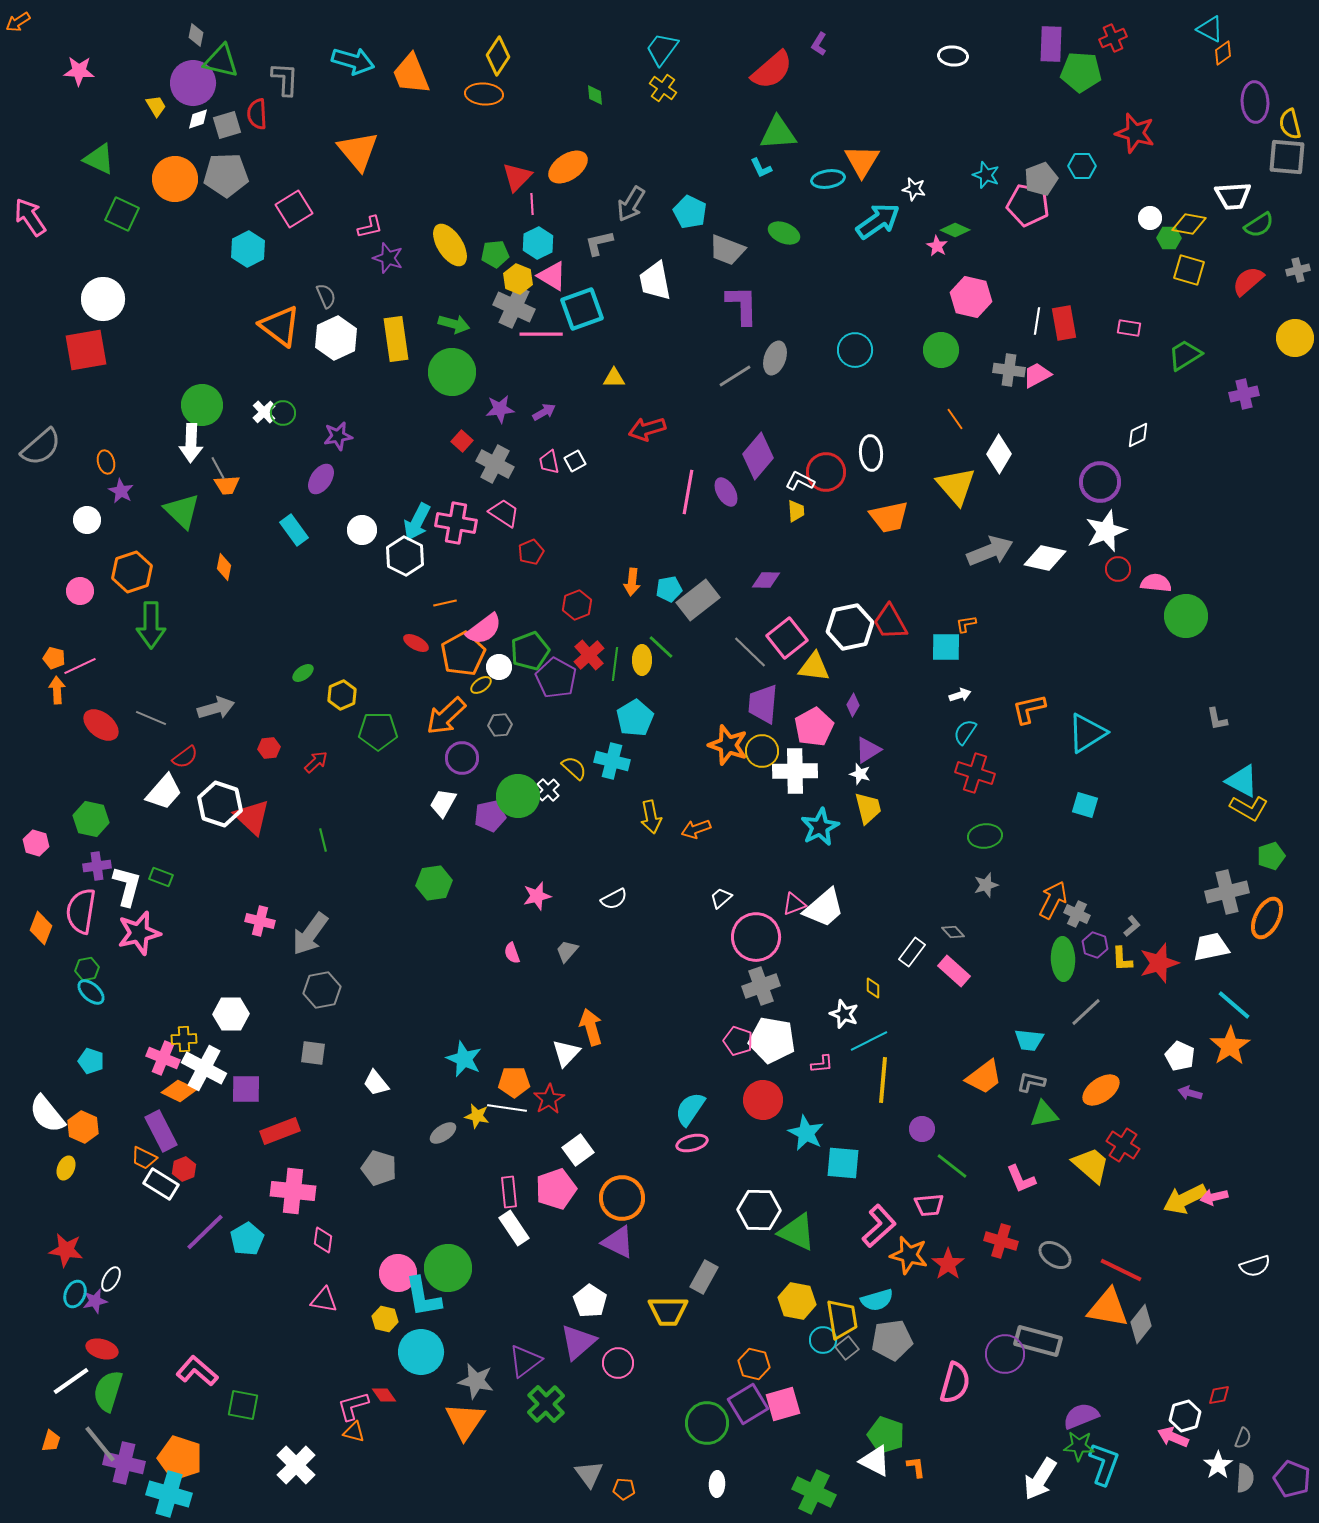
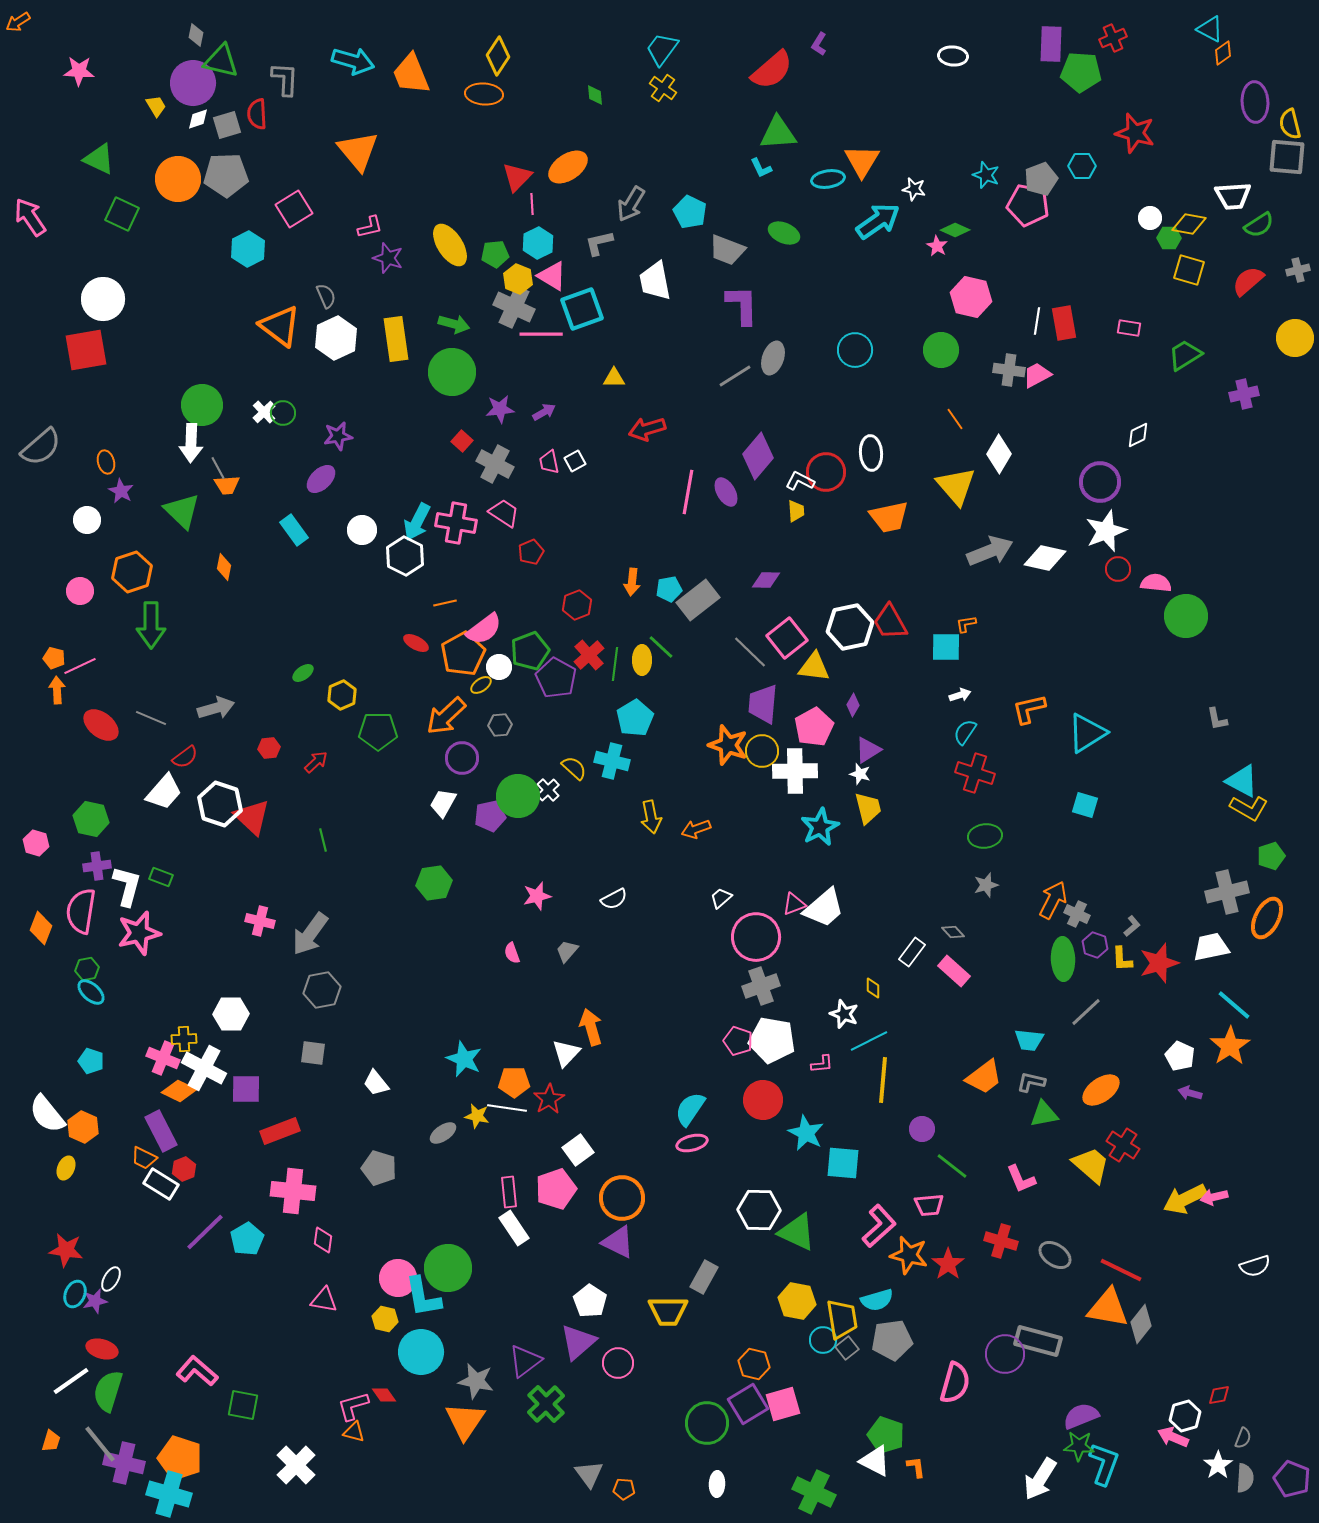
orange circle at (175, 179): moved 3 px right
gray ellipse at (775, 358): moved 2 px left
purple ellipse at (321, 479): rotated 12 degrees clockwise
pink circle at (398, 1273): moved 5 px down
